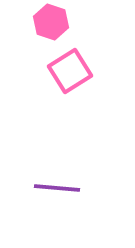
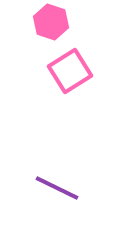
purple line: rotated 21 degrees clockwise
